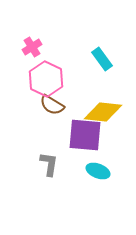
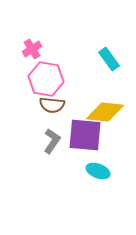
pink cross: moved 2 px down
cyan rectangle: moved 7 px right
pink hexagon: rotated 16 degrees counterclockwise
brown semicircle: rotated 25 degrees counterclockwise
yellow diamond: moved 2 px right
gray L-shape: moved 3 px right, 23 px up; rotated 25 degrees clockwise
